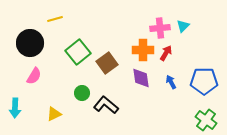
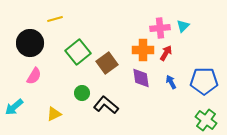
cyan arrow: moved 1 px left, 1 px up; rotated 48 degrees clockwise
